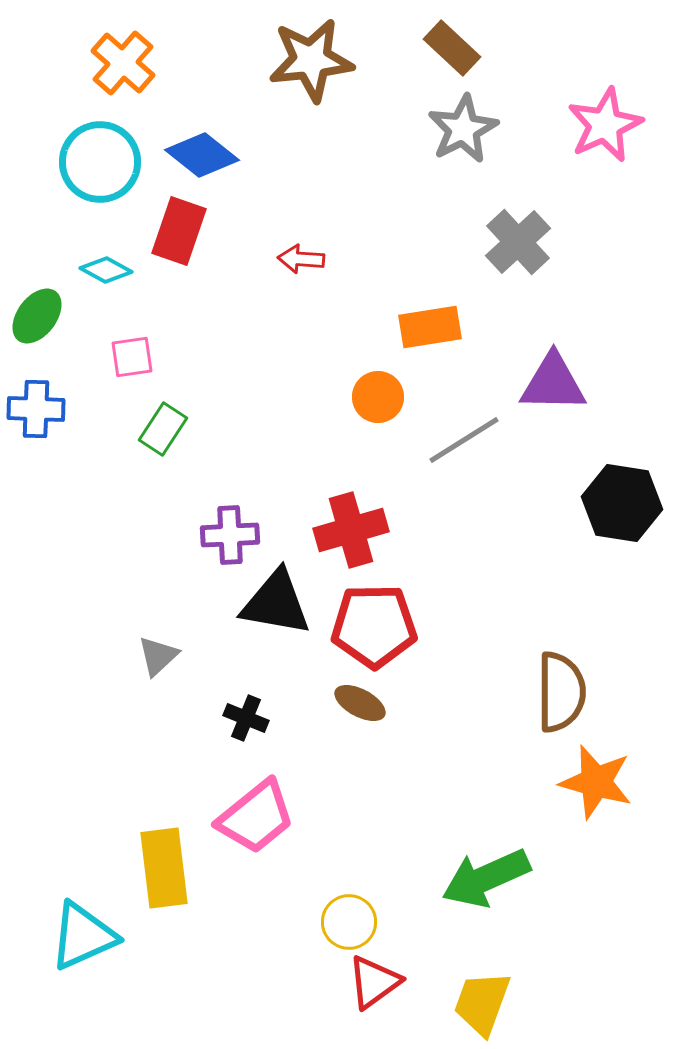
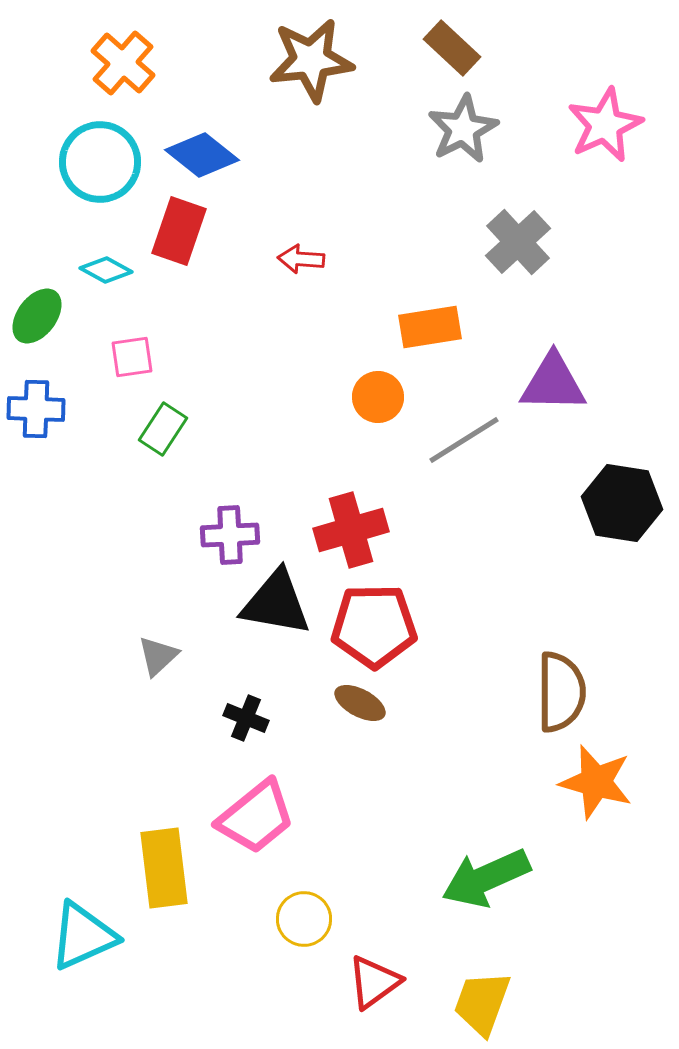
yellow circle: moved 45 px left, 3 px up
